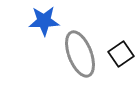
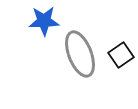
black square: moved 1 px down
